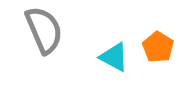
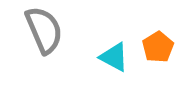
orange pentagon: rotated 8 degrees clockwise
